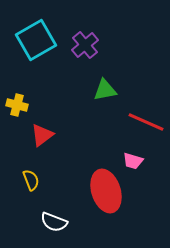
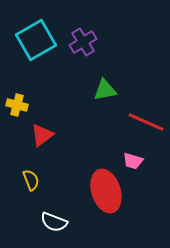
purple cross: moved 2 px left, 3 px up; rotated 8 degrees clockwise
